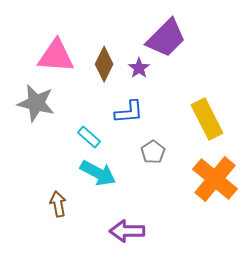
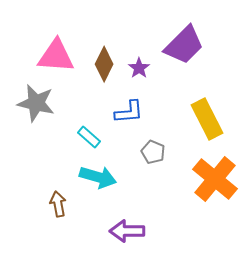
purple trapezoid: moved 18 px right, 7 px down
gray pentagon: rotated 15 degrees counterclockwise
cyan arrow: moved 4 px down; rotated 12 degrees counterclockwise
